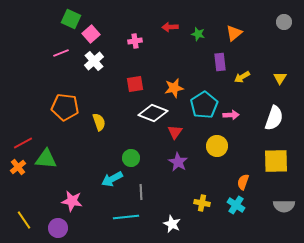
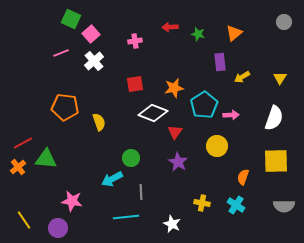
orange semicircle: moved 5 px up
